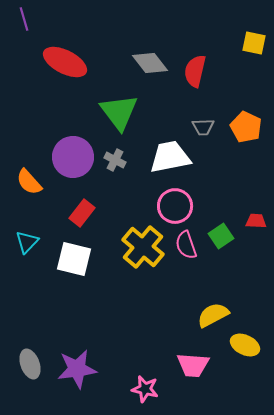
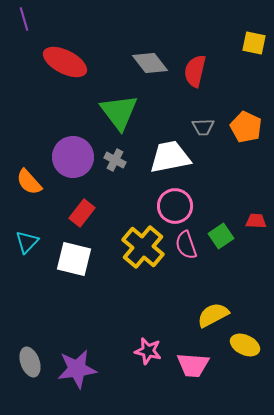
gray ellipse: moved 2 px up
pink star: moved 3 px right, 38 px up
